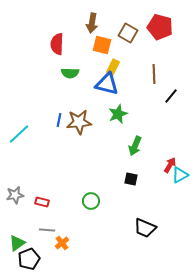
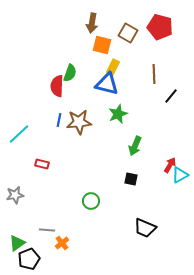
red semicircle: moved 42 px down
green semicircle: rotated 72 degrees counterclockwise
red rectangle: moved 38 px up
